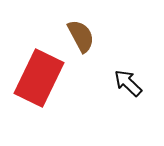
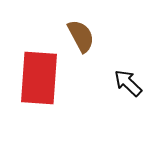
red rectangle: rotated 22 degrees counterclockwise
